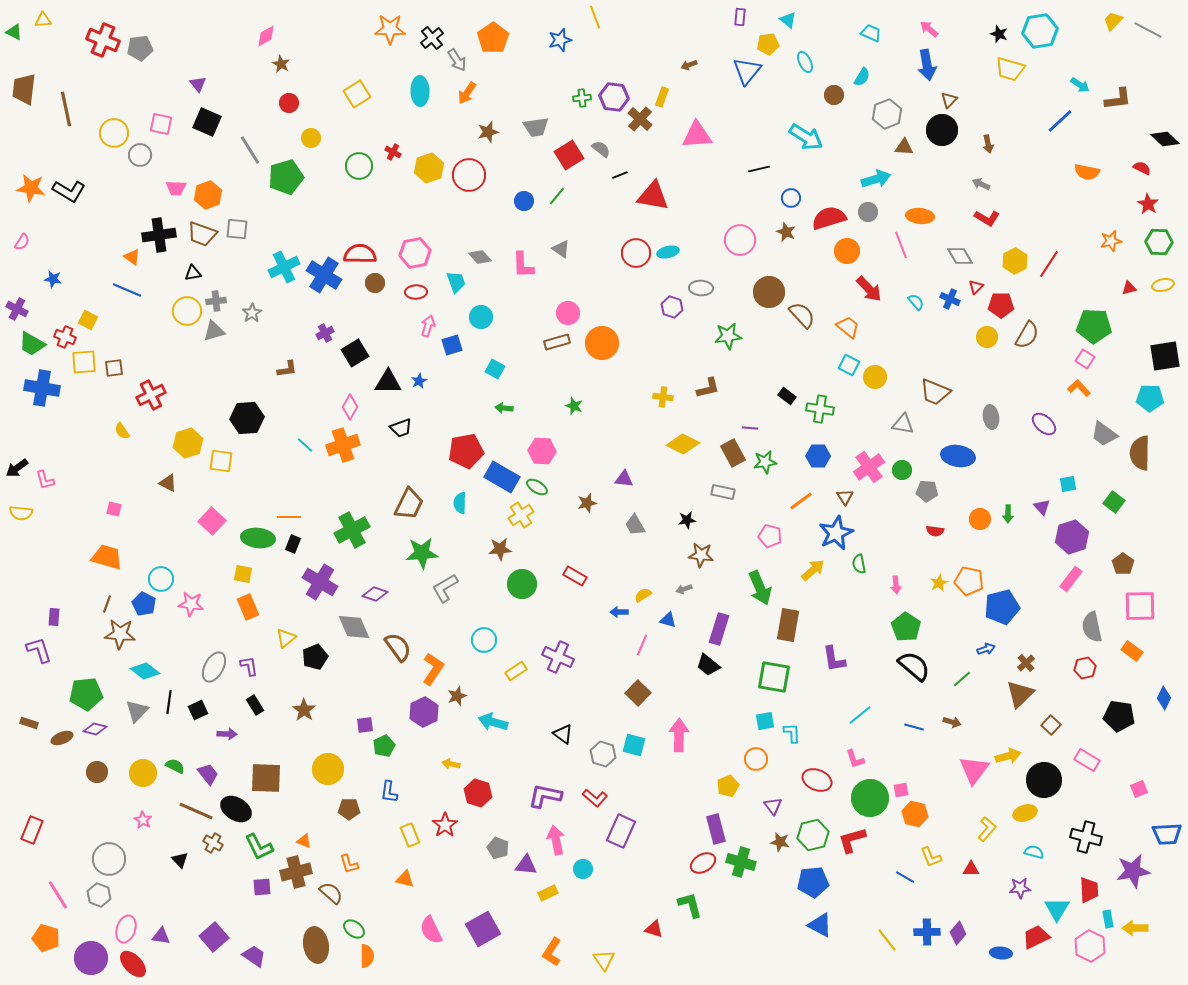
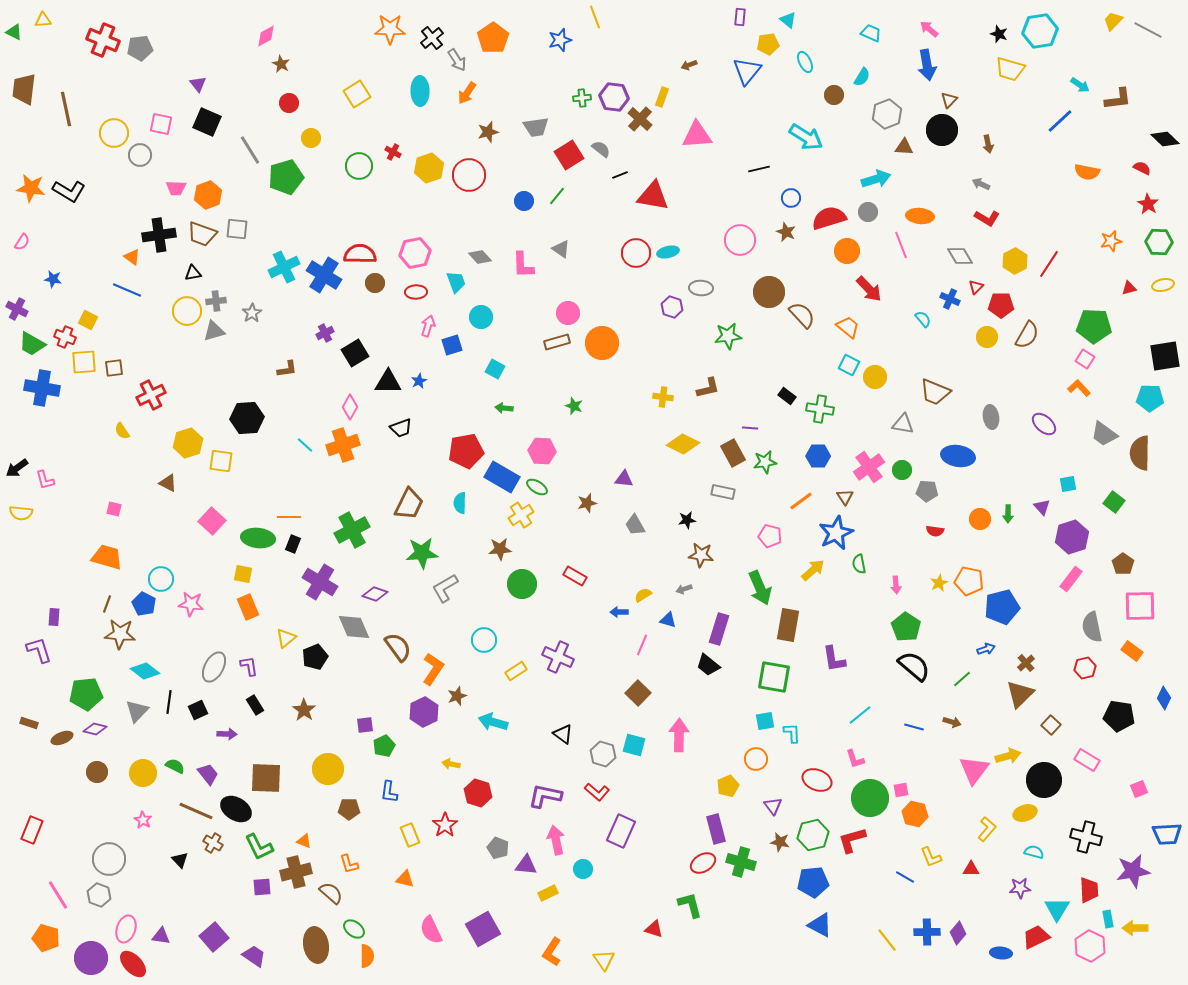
cyan semicircle at (916, 302): moved 7 px right, 17 px down
red L-shape at (595, 798): moved 2 px right, 6 px up
